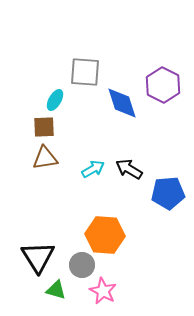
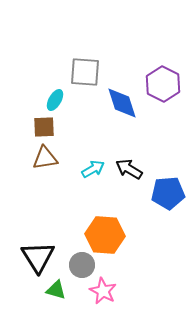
purple hexagon: moved 1 px up
